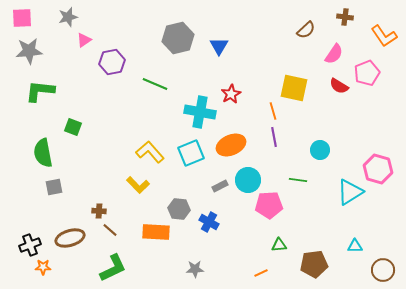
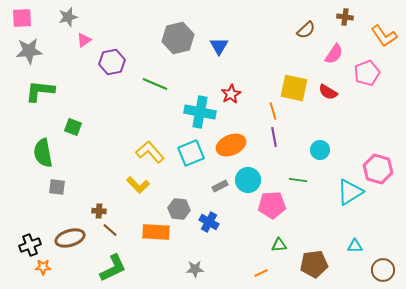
red semicircle at (339, 86): moved 11 px left, 6 px down
gray square at (54, 187): moved 3 px right; rotated 18 degrees clockwise
pink pentagon at (269, 205): moved 3 px right
